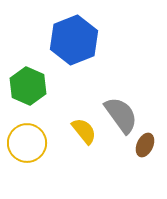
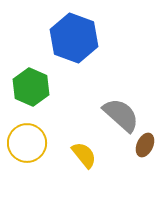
blue hexagon: moved 2 px up; rotated 18 degrees counterclockwise
green hexagon: moved 3 px right, 1 px down
gray semicircle: rotated 12 degrees counterclockwise
yellow semicircle: moved 24 px down
